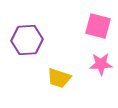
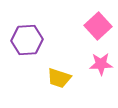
pink square: rotated 32 degrees clockwise
